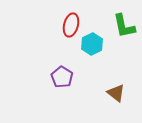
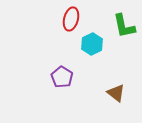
red ellipse: moved 6 px up
